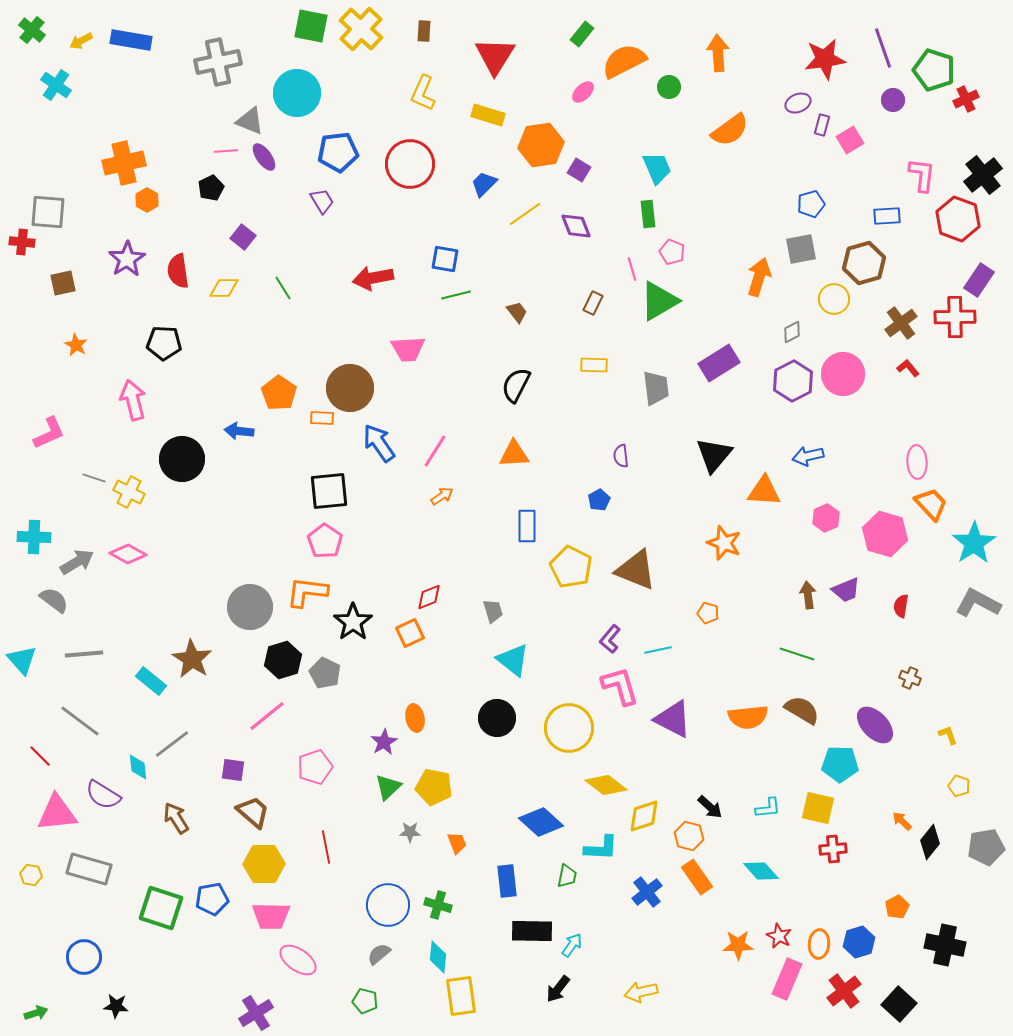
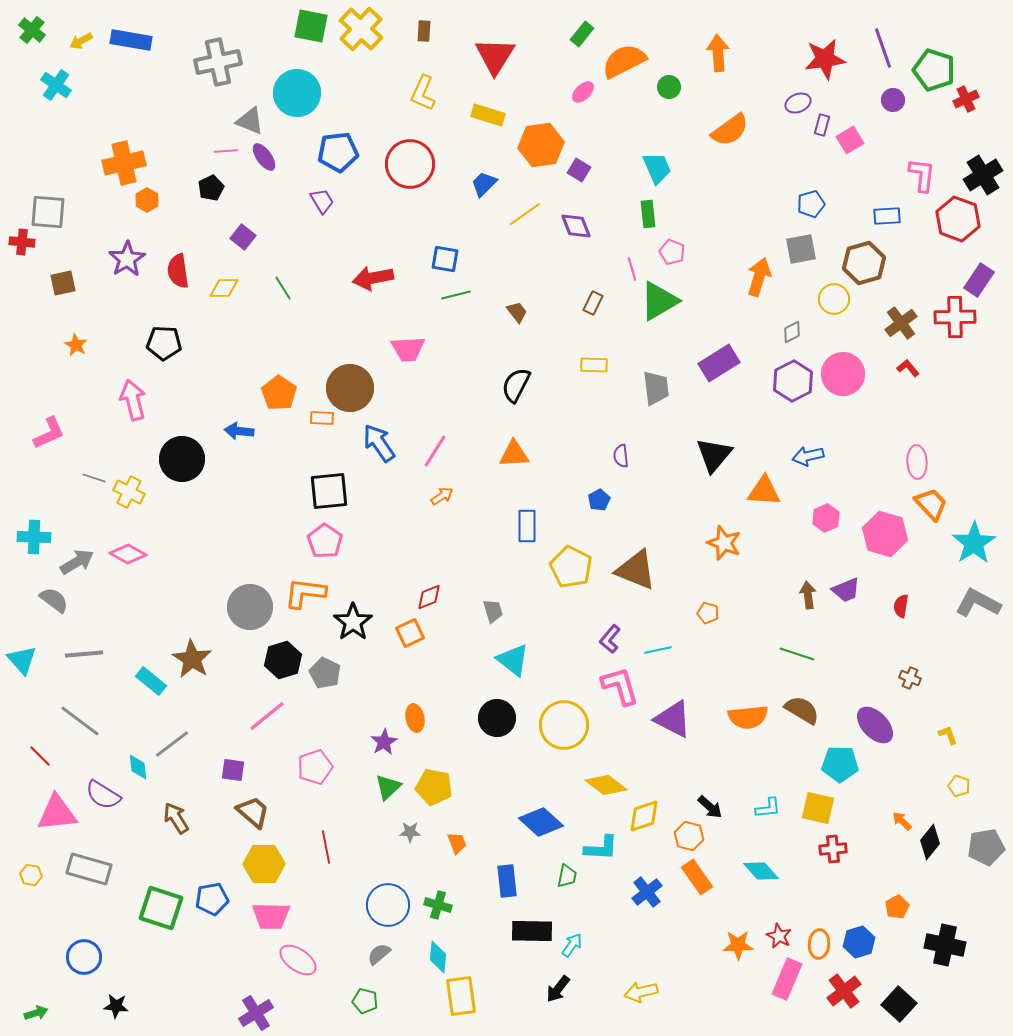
black cross at (983, 175): rotated 6 degrees clockwise
orange L-shape at (307, 592): moved 2 px left, 1 px down
yellow circle at (569, 728): moved 5 px left, 3 px up
